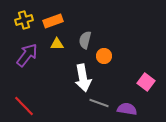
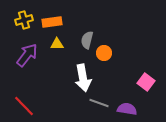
orange rectangle: moved 1 px left, 1 px down; rotated 12 degrees clockwise
gray semicircle: moved 2 px right
orange circle: moved 3 px up
